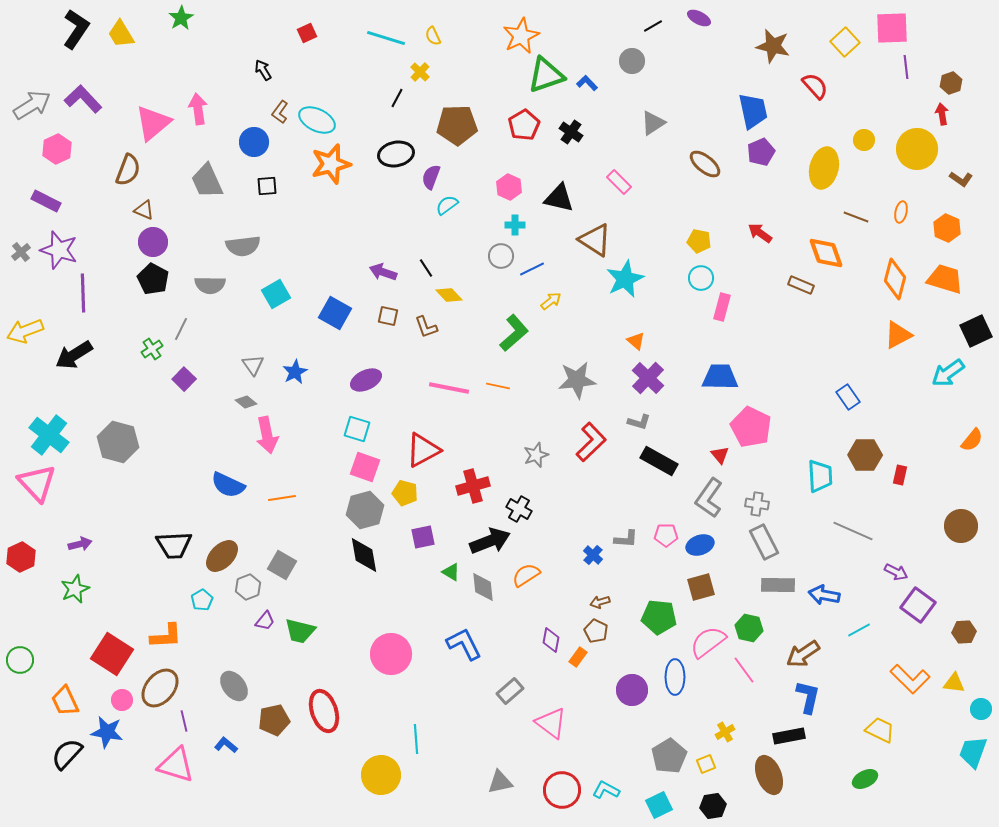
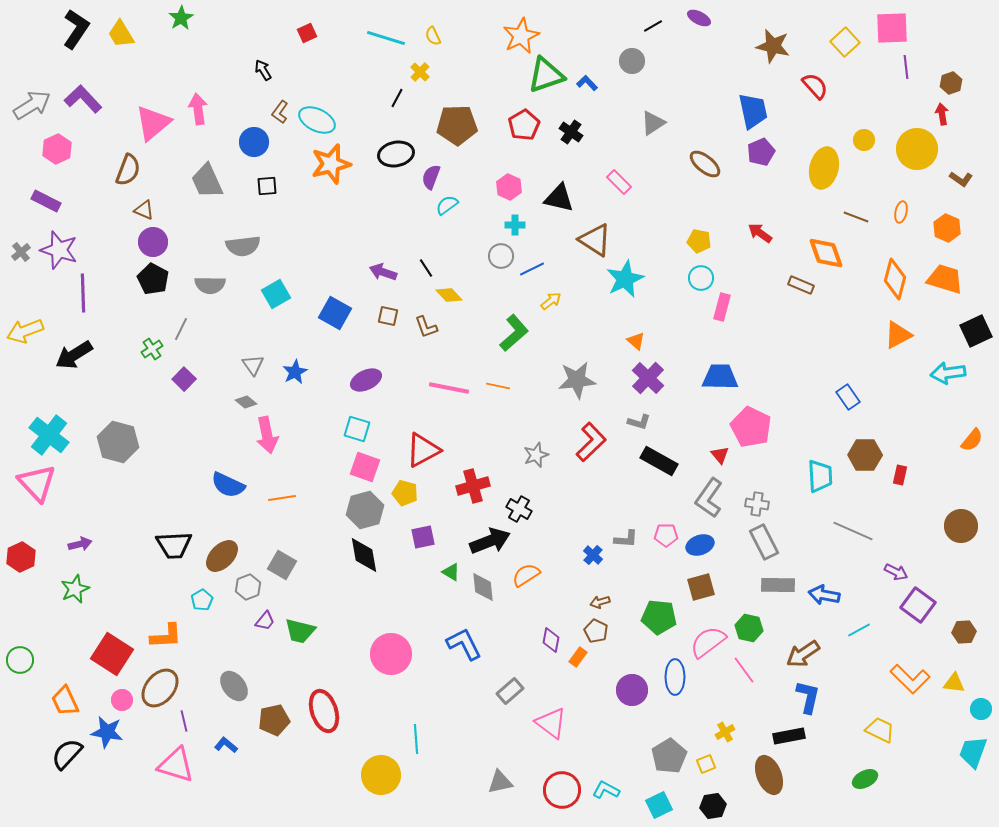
cyan arrow at (948, 373): rotated 28 degrees clockwise
